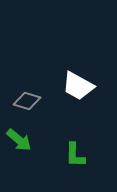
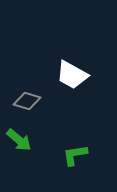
white trapezoid: moved 6 px left, 11 px up
green L-shape: rotated 80 degrees clockwise
